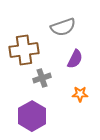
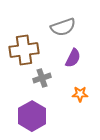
purple semicircle: moved 2 px left, 1 px up
